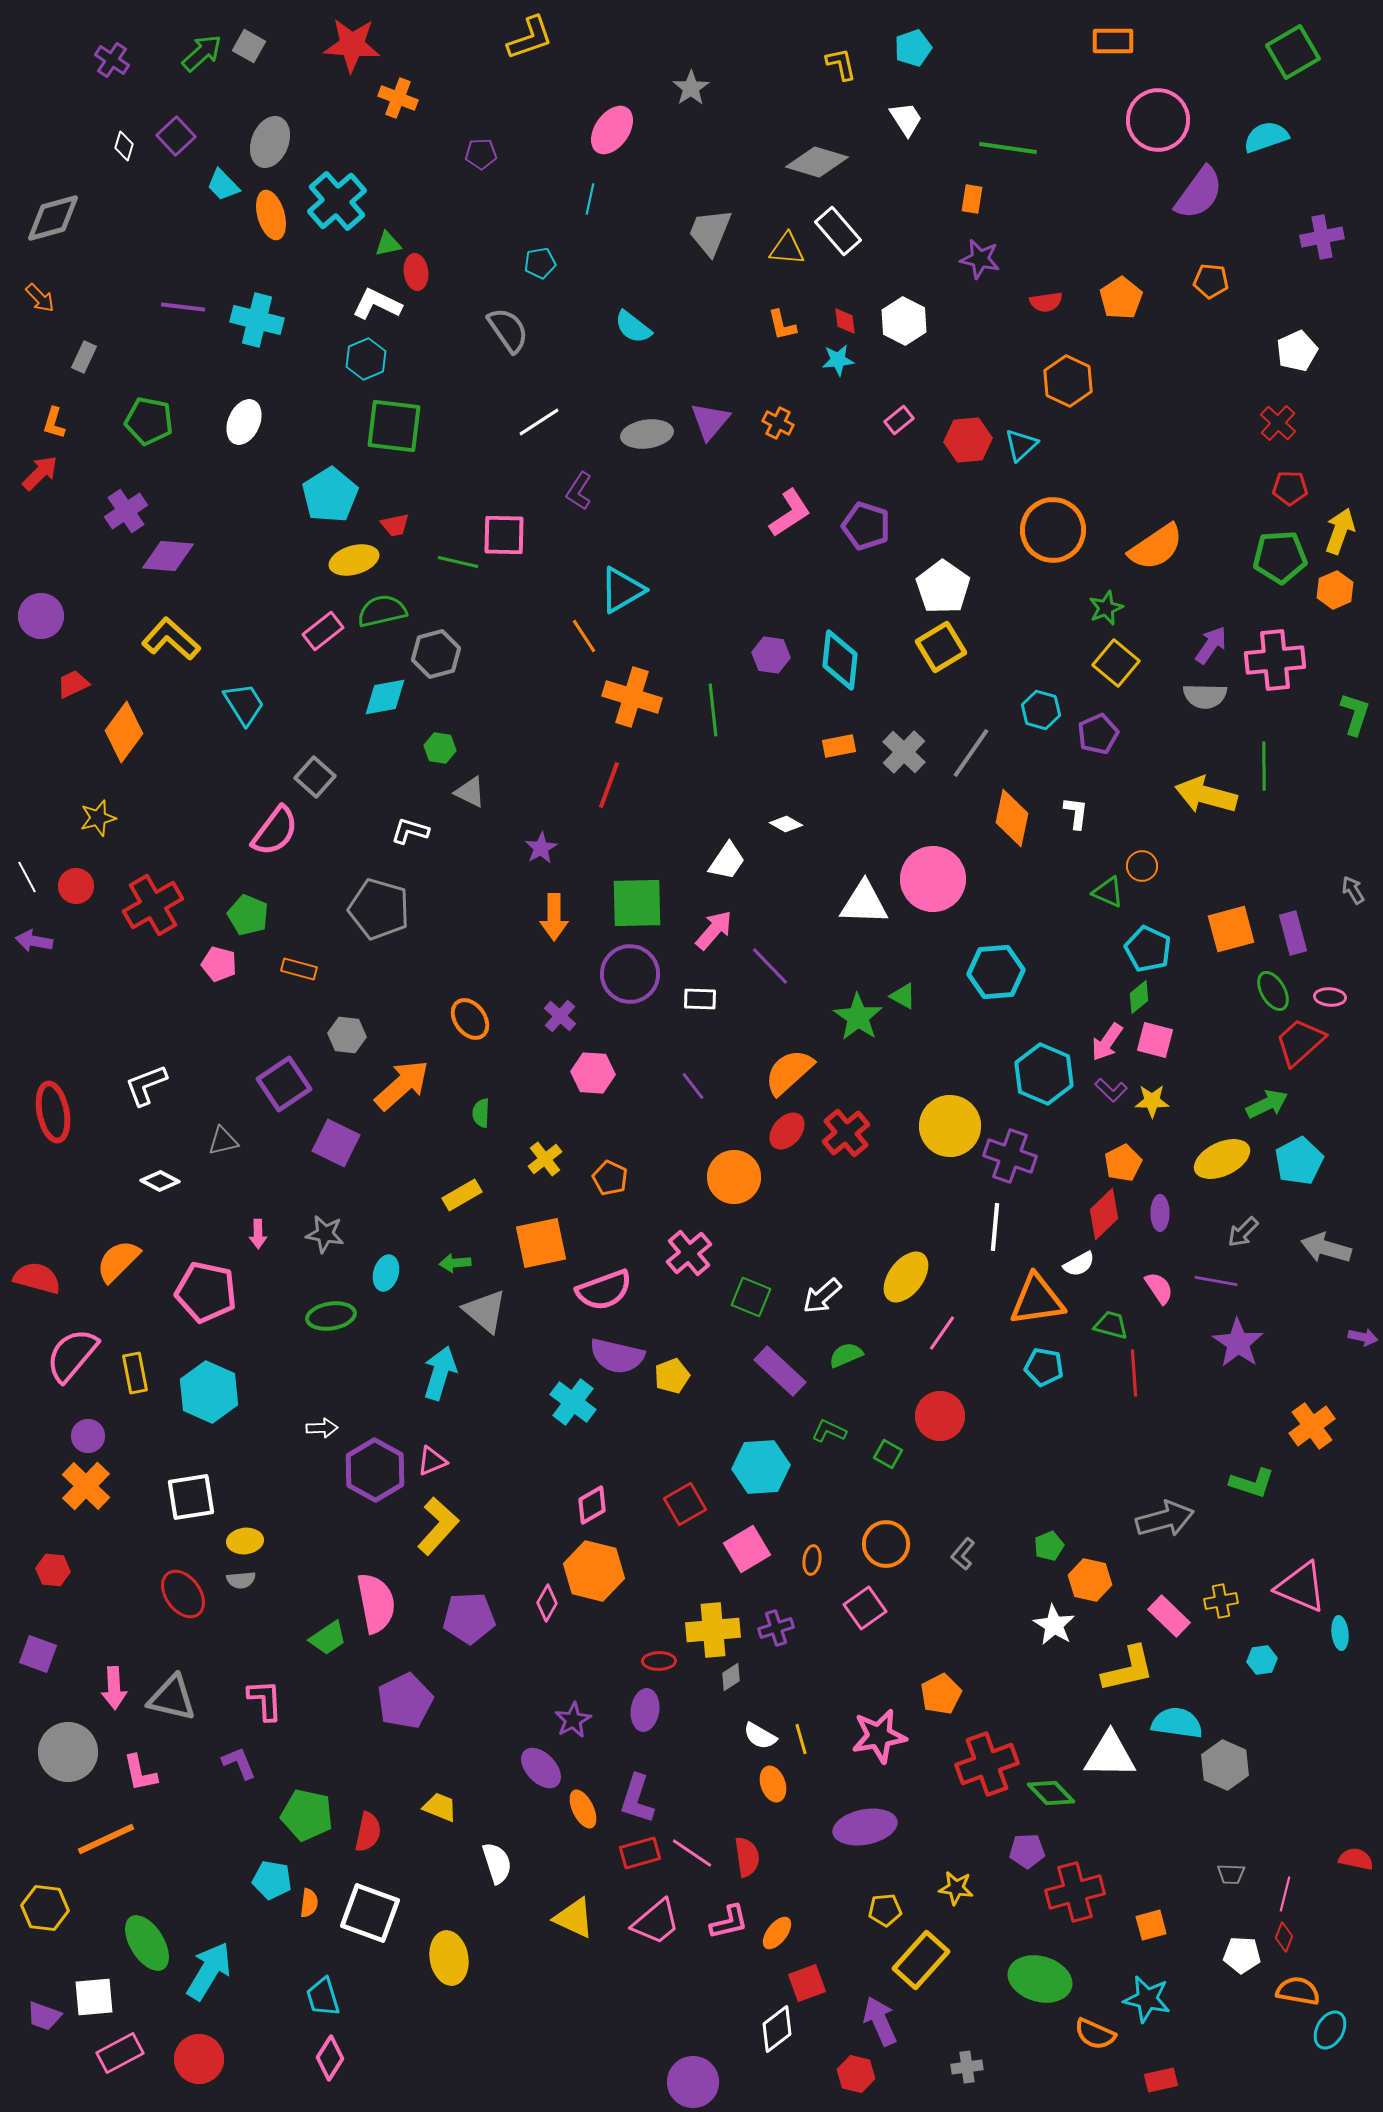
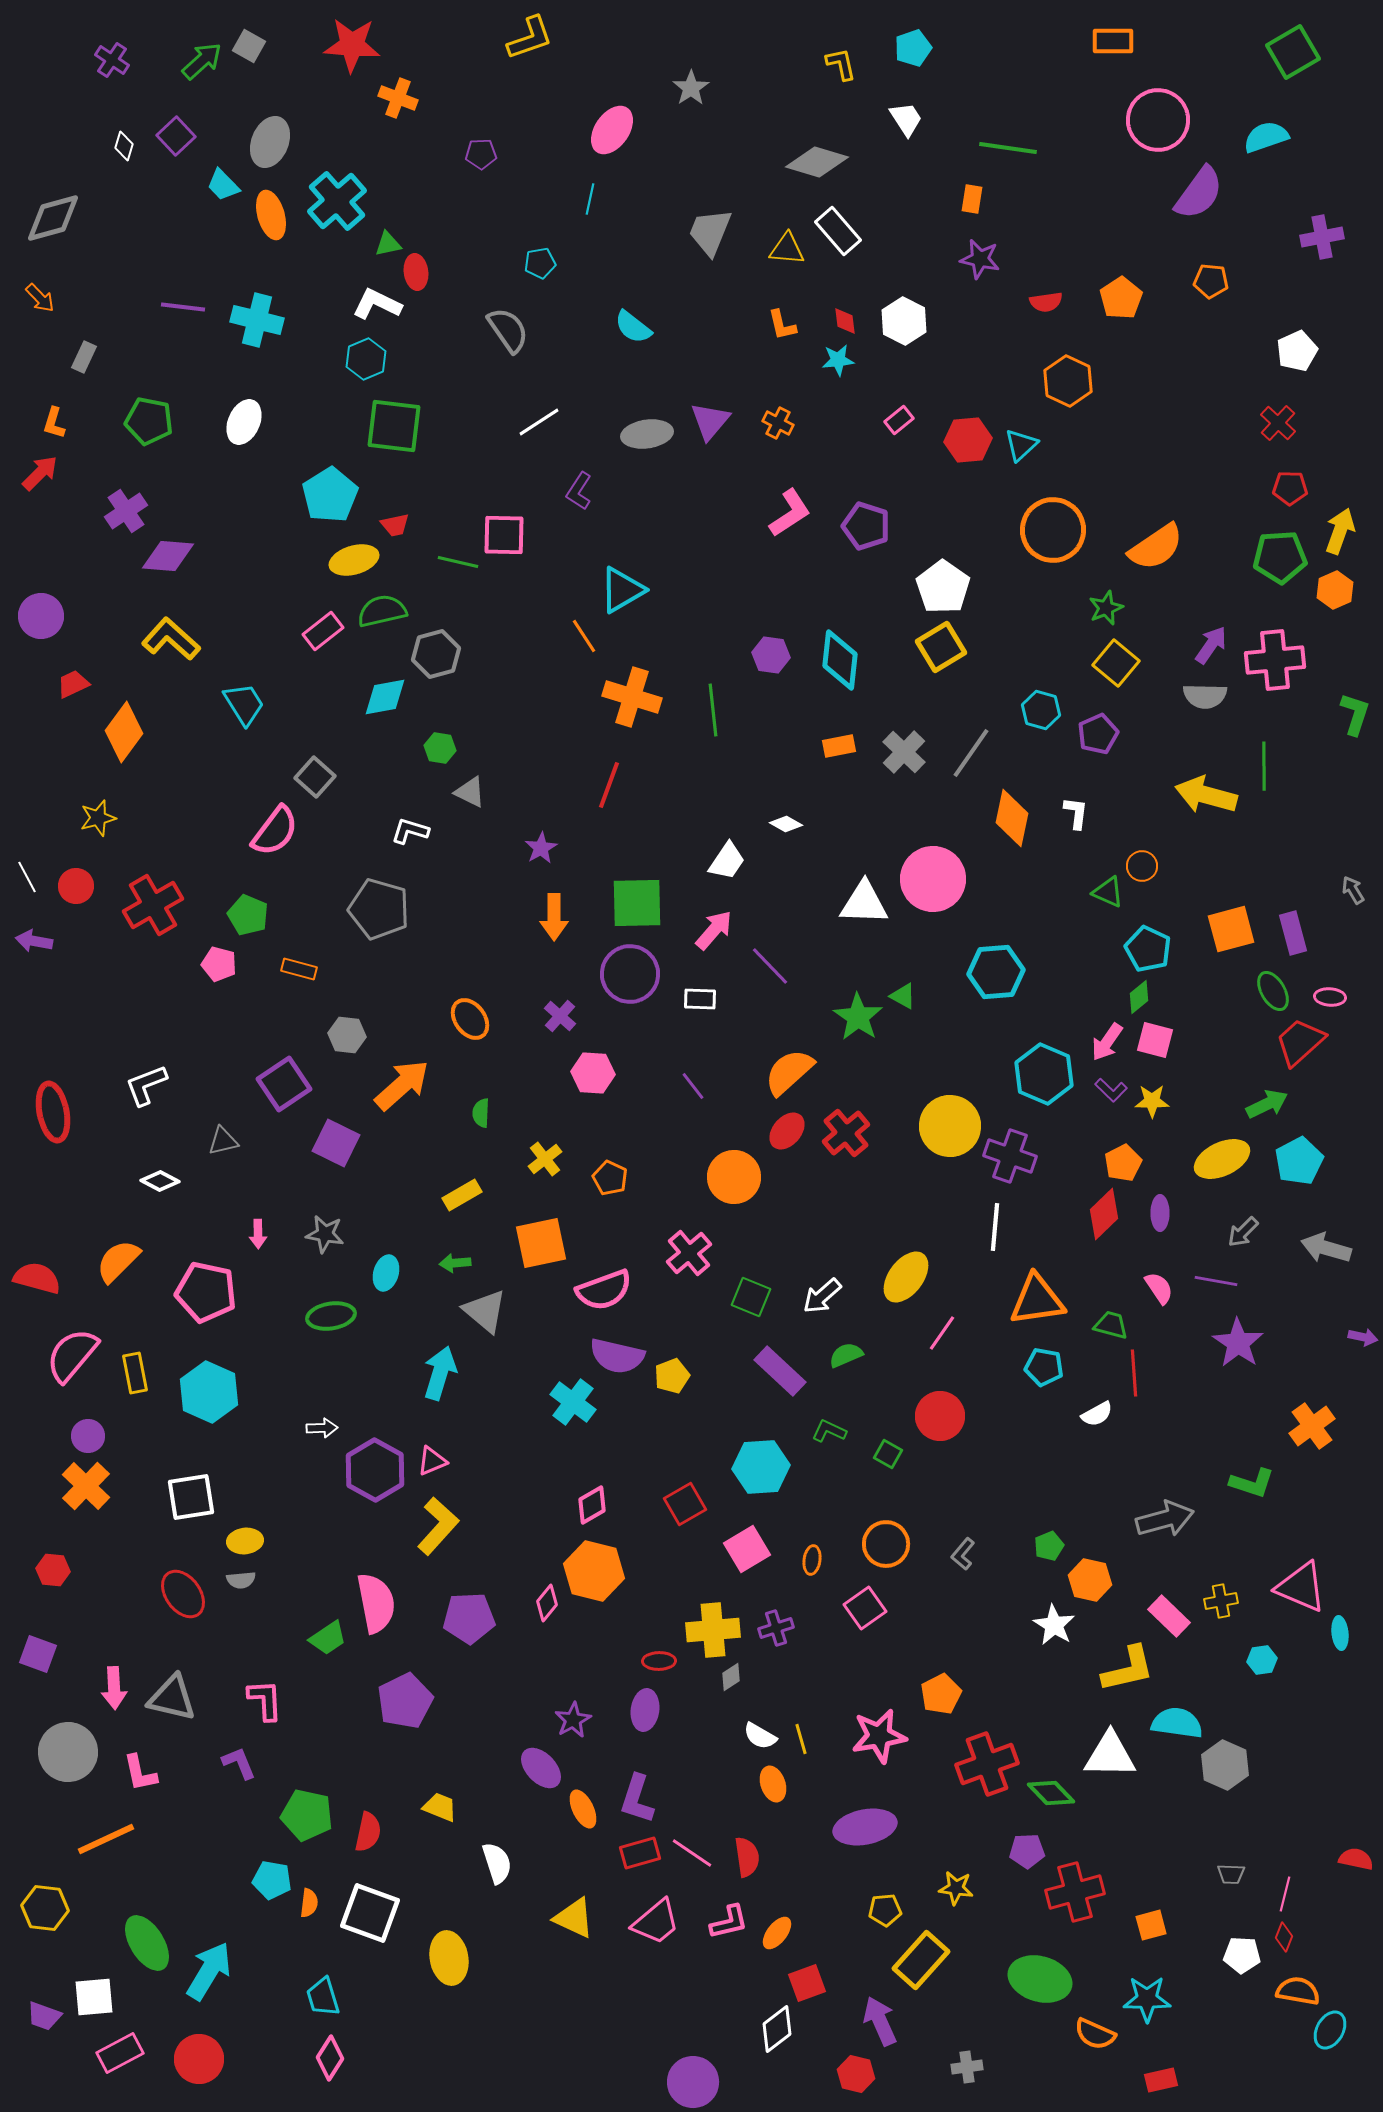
green arrow at (202, 53): moved 8 px down
white semicircle at (1079, 1264): moved 18 px right, 150 px down
pink diamond at (547, 1603): rotated 9 degrees clockwise
cyan star at (1147, 1999): rotated 12 degrees counterclockwise
